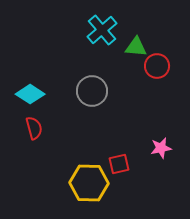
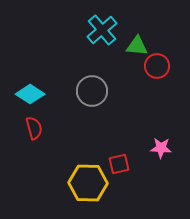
green triangle: moved 1 px right, 1 px up
pink star: rotated 15 degrees clockwise
yellow hexagon: moved 1 px left
